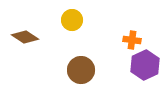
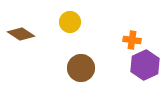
yellow circle: moved 2 px left, 2 px down
brown diamond: moved 4 px left, 3 px up
brown circle: moved 2 px up
